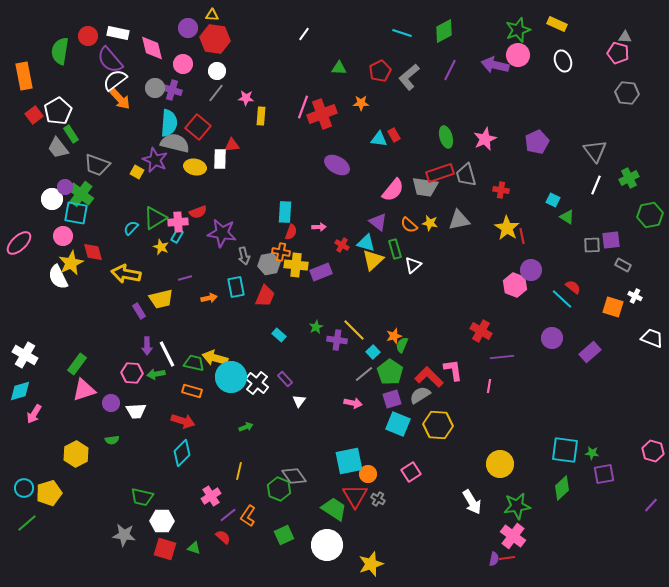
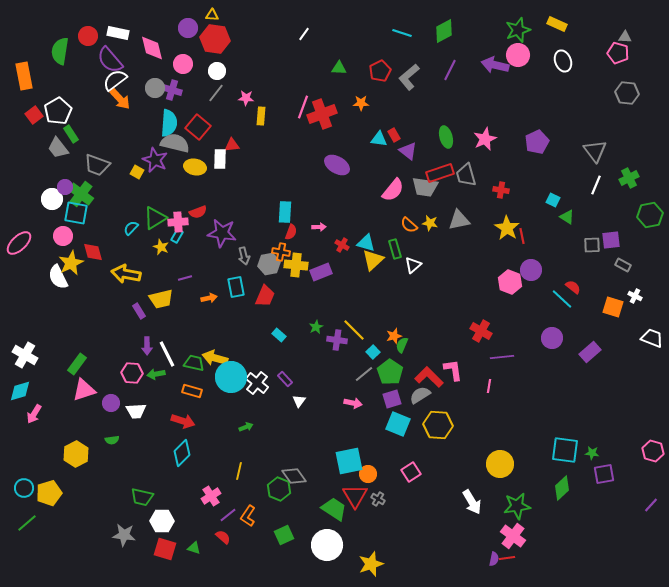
purple triangle at (378, 222): moved 30 px right, 71 px up
pink hexagon at (515, 285): moved 5 px left, 3 px up
